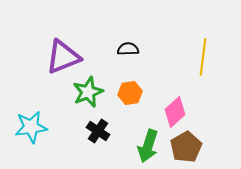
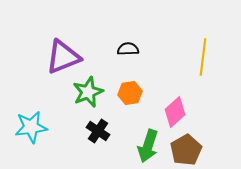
brown pentagon: moved 3 px down
